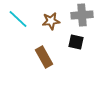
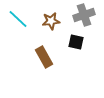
gray cross: moved 2 px right; rotated 15 degrees counterclockwise
